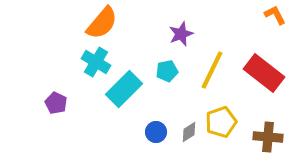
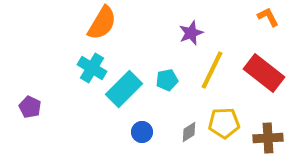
orange L-shape: moved 7 px left, 2 px down
orange semicircle: rotated 9 degrees counterclockwise
purple star: moved 10 px right, 1 px up
cyan cross: moved 4 px left, 6 px down
cyan pentagon: moved 9 px down
purple pentagon: moved 26 px left, 4 px down
yellow pentagon: moved 3 px right, 1 px down; rotated 16 degrees clockwise
blue circle: moved 14 px left
brown cross: moved 1 px down; rotated 8 degrees counterclockwise
